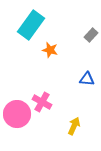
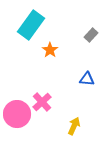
orange star: rotated 21 degrees clockwise
pink cross: rotated 18 degrees clockwise
